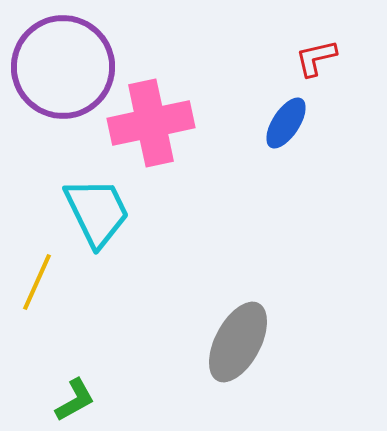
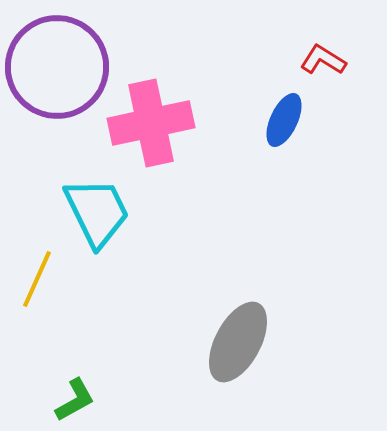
red L-shape: moved 7 px right, 2 px down; rotated 45 degrees clockwise
purple circle: moved 6 px left
blue ellipse: moved 2 px left, 3 px up; rotated 8 degrees counterclockwise
yellow line: moved 3 px up
